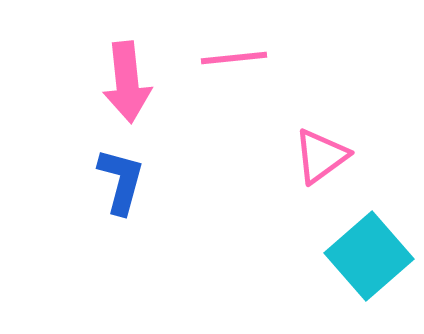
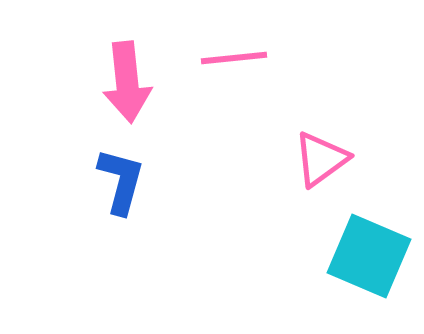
pink triangle: moved 3 px down
cyan square: rotated 26 degrees counterclockwise
